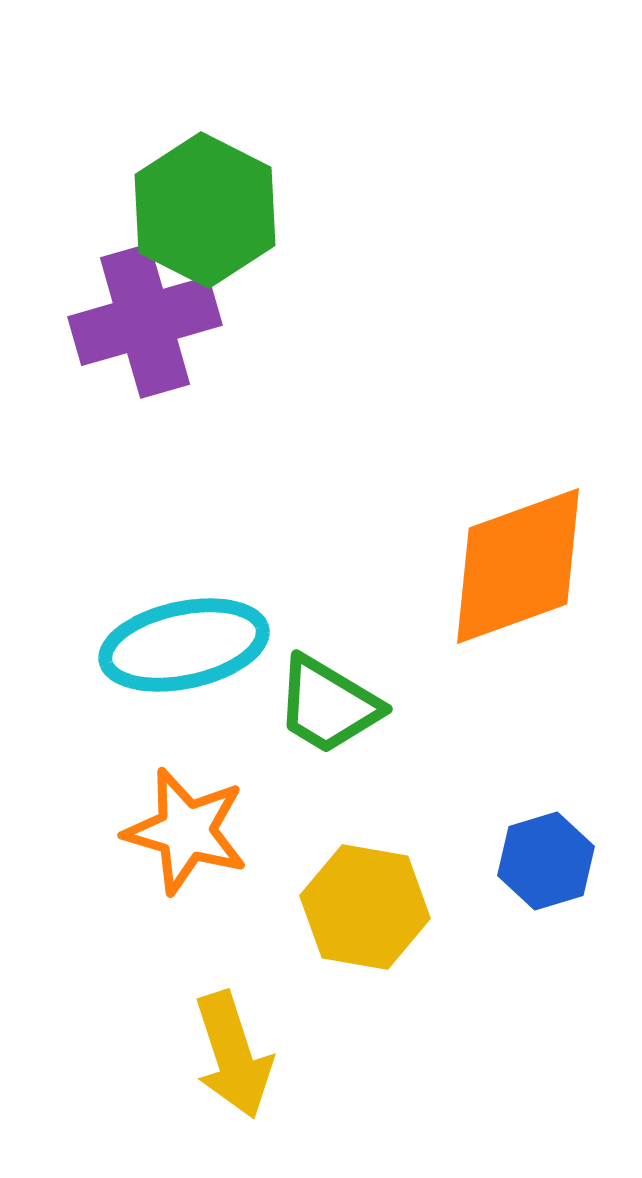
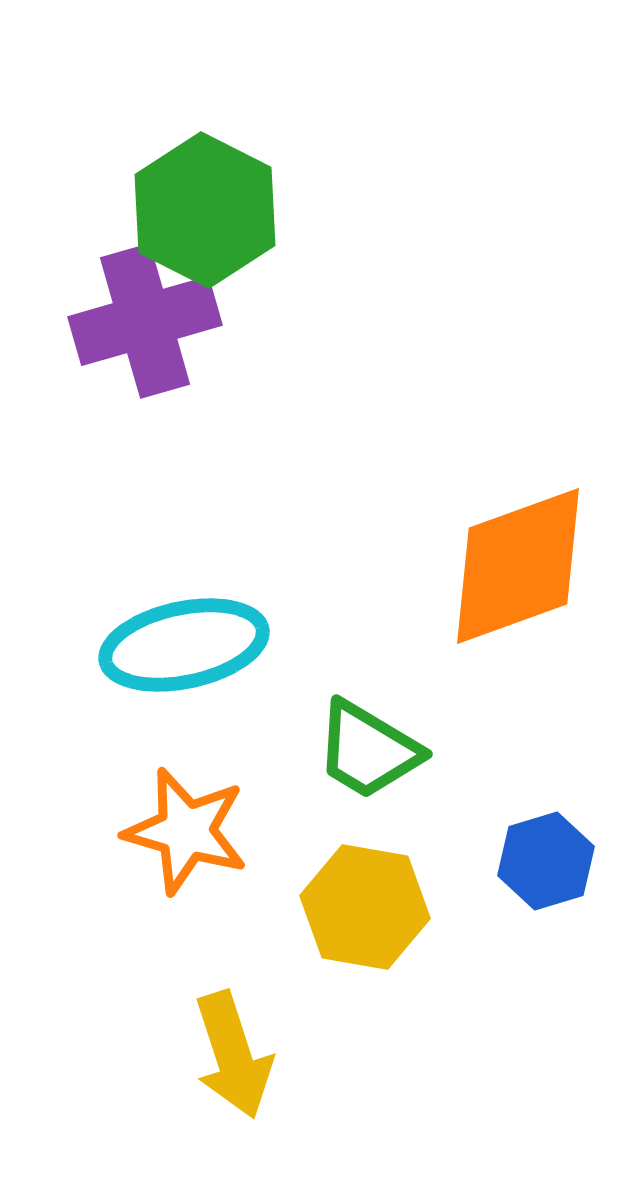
green trapezoid: moved 40 px right, 45 px down
